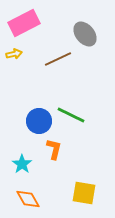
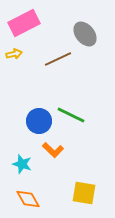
orange L-shape: moved 1 px left, 1 px down; rotated 120 degrees clockwise
cyan star: rotated 18 degrees counterclockwise
